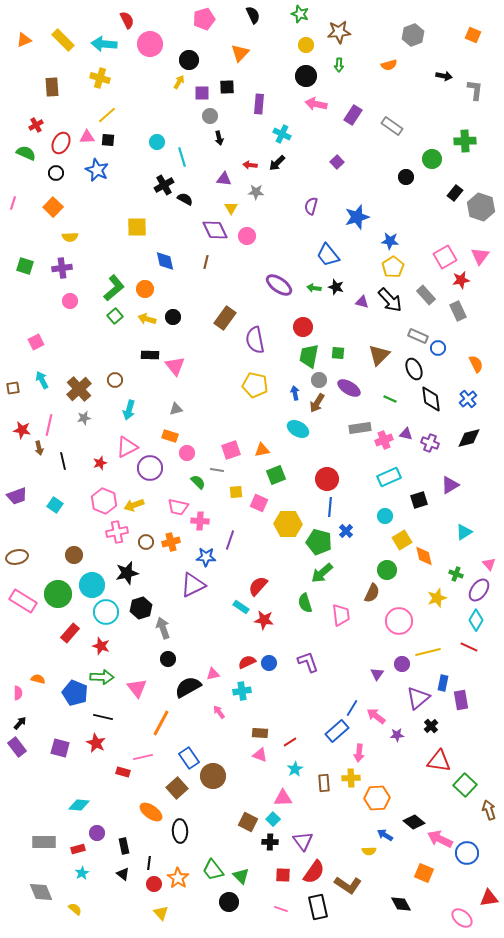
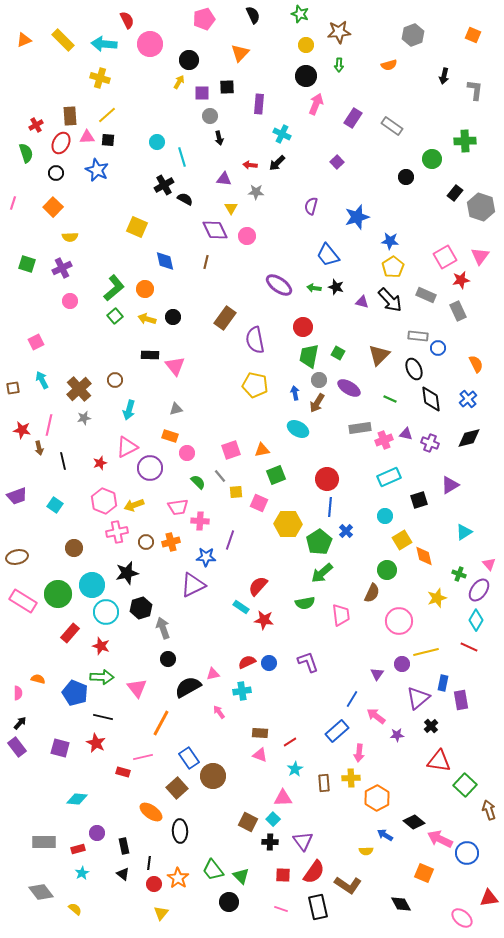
black arrow at (444, 76): rotated 91 degrees clockwise
brown rectangle at (52, 87): moved 18 px right, 29 px down
pink arrow at (316, 104): rotated 100 degrees clockwise
purple rectangle at (353, 115): moved 3 px down
green semicircle at (26, 153): rotated 48 degrees clockwise
yellow square at (137, 227): rotated 25 degrees clockwise
green square at (25, 266): moved 2 px right, 2 px up
purple cross at (62, 268): rotated 18 degrees counterclockwise
gray rectangle at (426, 295): rotated 24 degrees counterclockwise
gray rectangle at (418, 336): rotated 18 degrees counterclockwise
green square at (338, 353): rotated 24 degrees clockwise
gray line at (217, 470): moved 3 px right, 6 px down; rotated 40 degrees clockwise
pink trapezoid at (178, 507): rotated 20 degrees counterclockwise
green pentagon at (319, 542): rotated 25 degrees clockwise
brown circle at (74, 555): moved 7 px up
green cross at (456, 574): moved 3 px right
green semicircle at (305, 603): rotated 84 degrees counterclockwise
yellow line at (428, 652): moved 2 px left
blue line at (352, 708): moved 9 px up
orange hexagon at (377, 798): rotated 25 degrees counterclockwise
cyan diamond at (79, 805): moved 2 px left, 6 px up
yellow semicircle at (369, 851): moved 3 px left
gray diamond at (41, 892): rotated 15 degrees counterclockwise
yellow triangle at (161, 913): rotated 21 degrees clockwise
